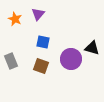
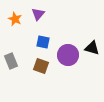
purple circle: moved 3 px left, 4 px up
